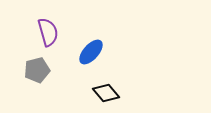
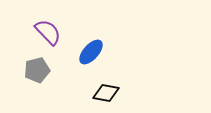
purple semicircle: rotated 28 degrees counterclockwise
black diamond: rotated 40 degrees counterclockwise
